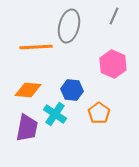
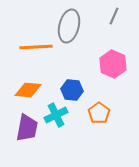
cyan cross: moved 1 px right, 1 px down; rotated 30 degrees clockwise
